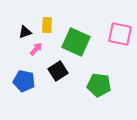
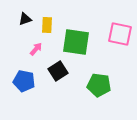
black triangle: moved 13 px up
green square: rotated 16 degrees counterclockwise
